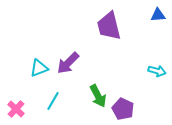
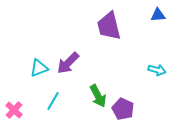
cyan arrow: moved 1 px up
pink cross: moved 2 px left, 1 px down
